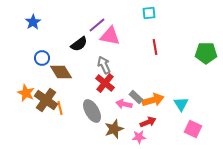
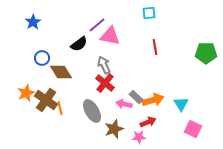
orange star: rotated 24 degrees clockwise
